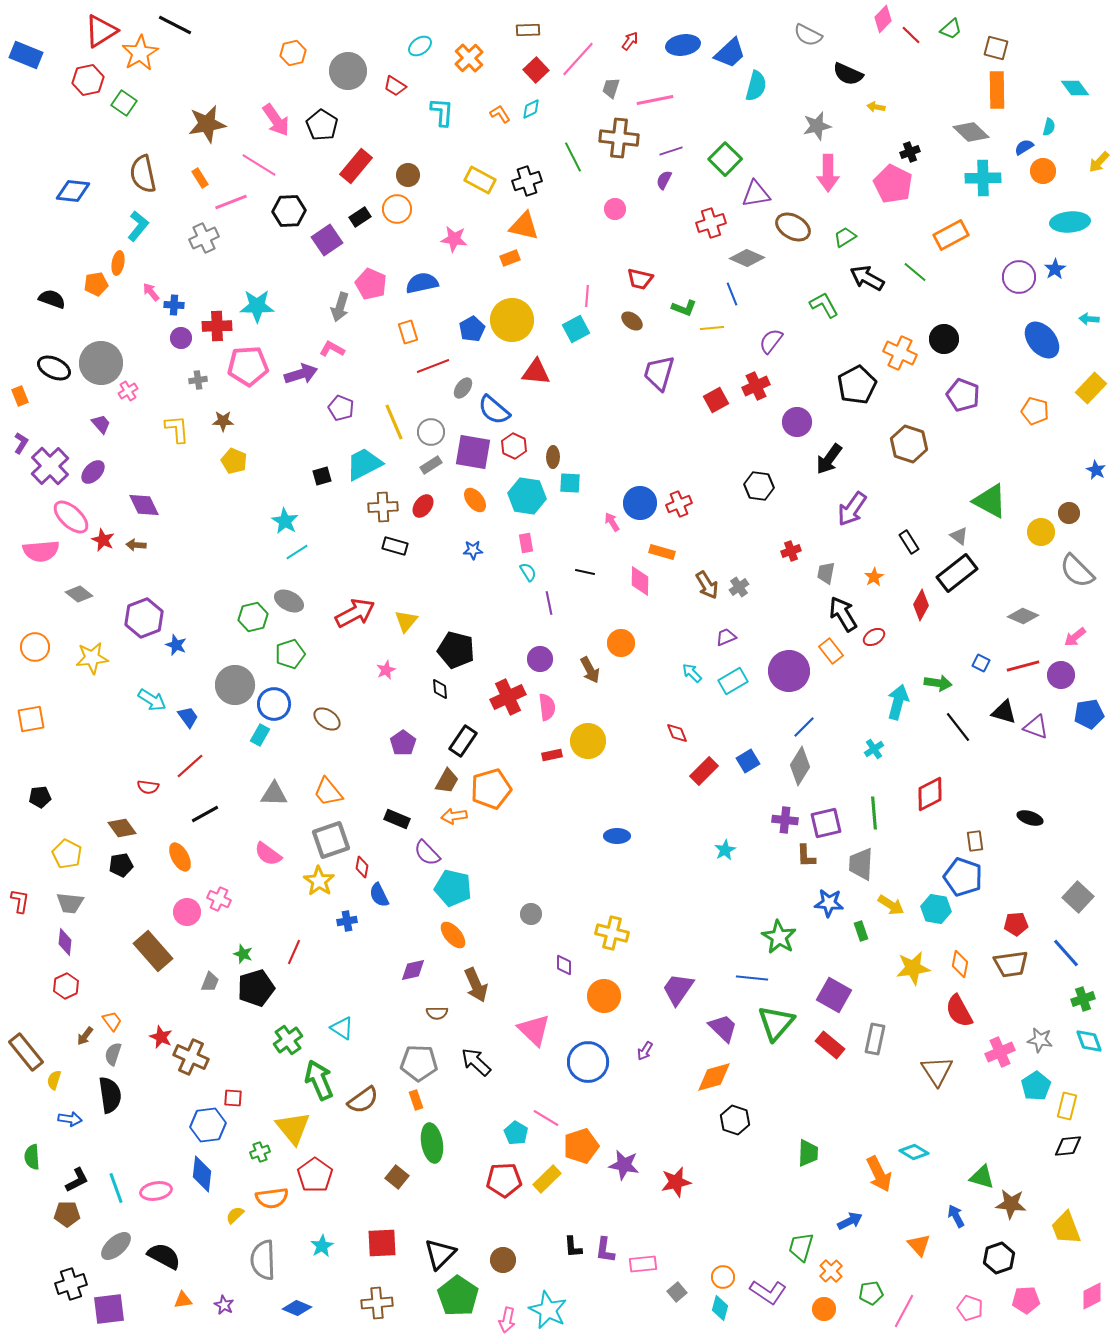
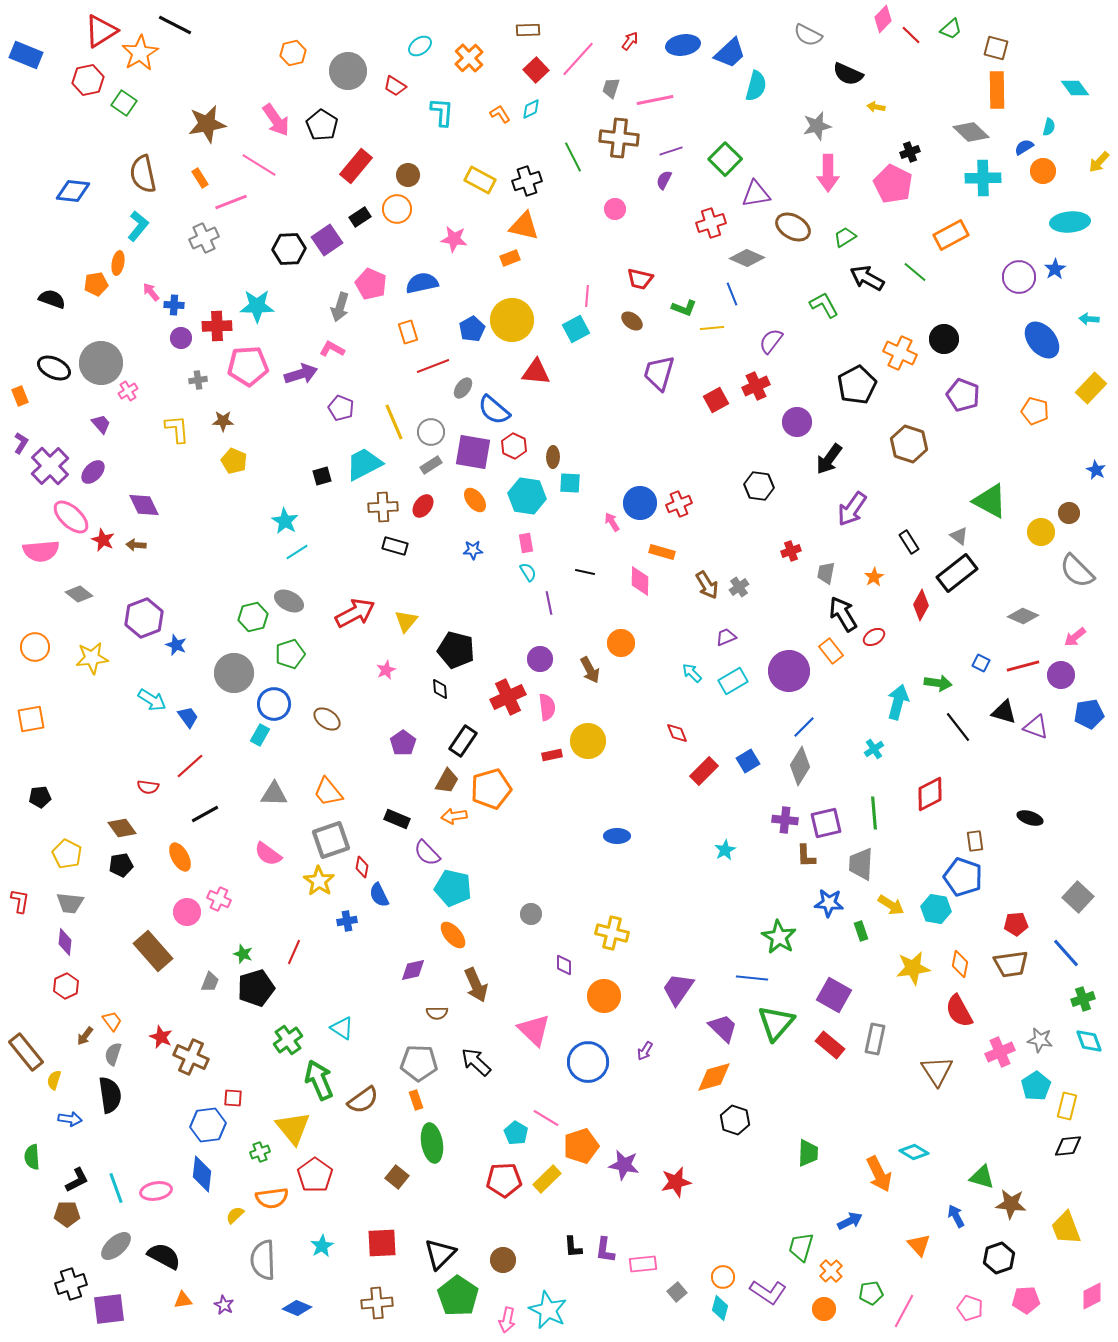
black hexagon at (289, 211): moved 38 px down
gray circle at (235, 685): moved 1 px left, 12 px up
